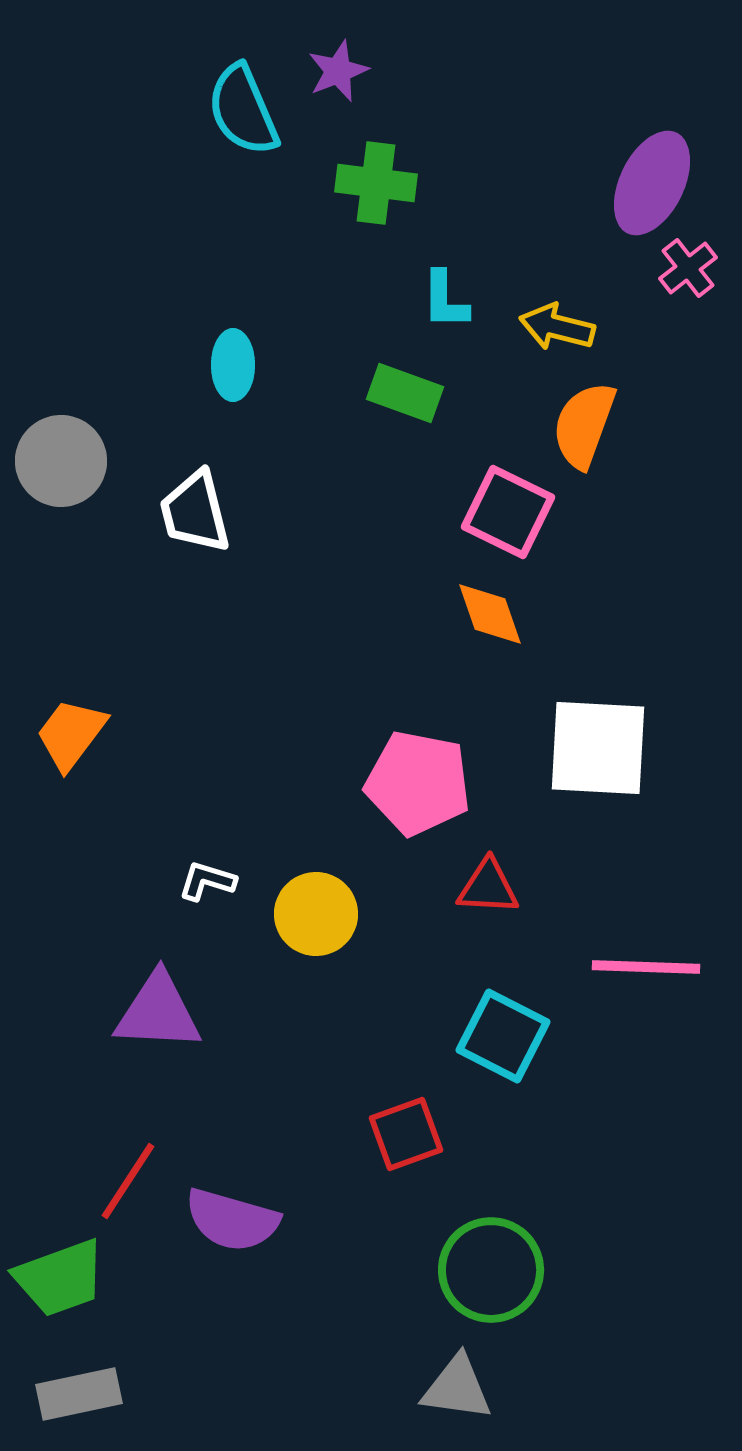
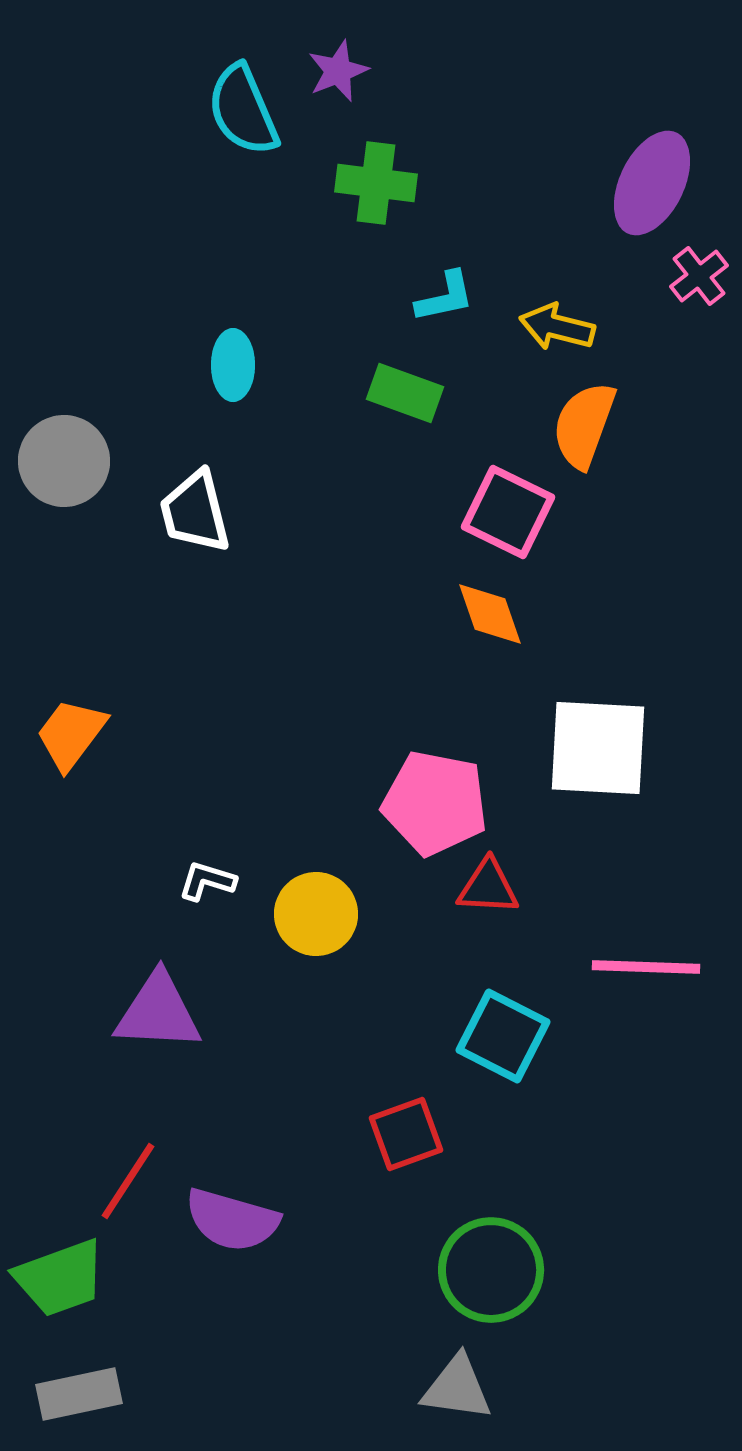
pink cross: moved 11 px right, 8 px down
cyan L-shape: moved 3 px up; rotated 102 degrees counterclockwise
gray circle: moved 3 px right
pink pentagon: moved 17 px right, 20 px down
